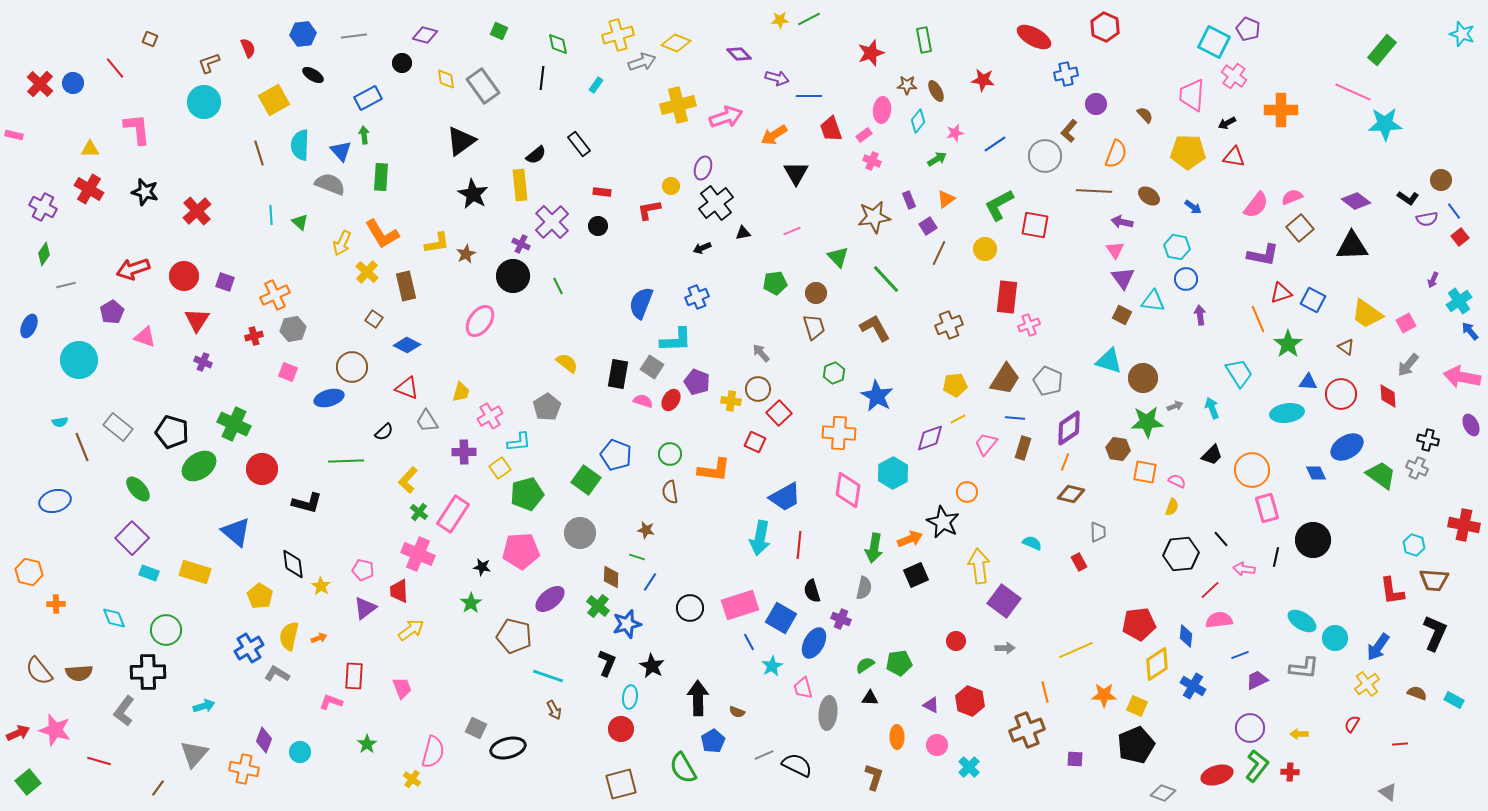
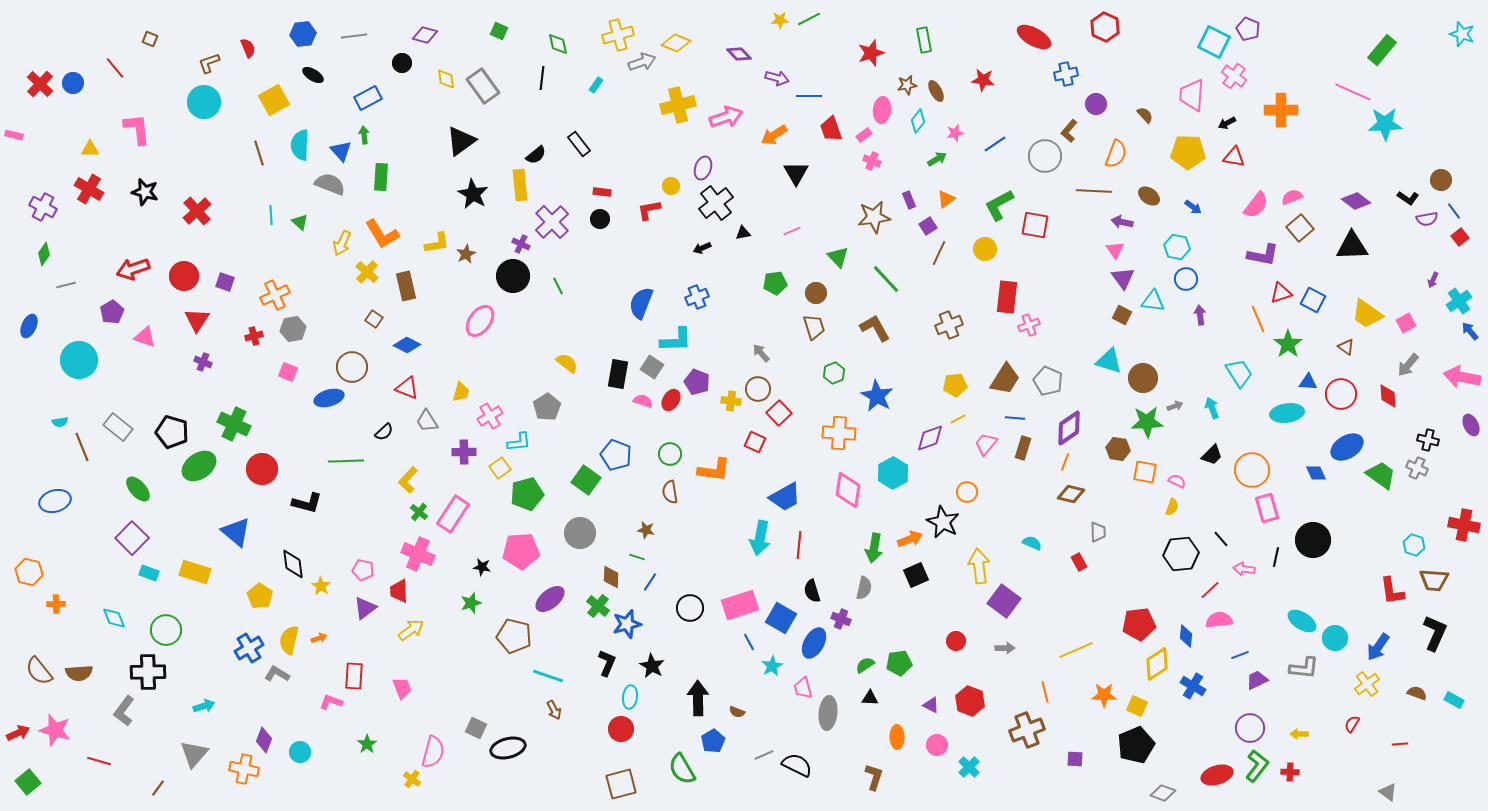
brown star at (907, 85): rotated 12 degrees counterclockwise
black circle at (598, 226): moved 2 px right, 7 px up
green star at (471, 603): rotated 15 degrees clockwise
yellow semicircle at (289, 636): moved 4 px down
green semicircle at (683, 768): moved 1 px left, 1 px down
